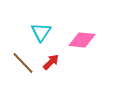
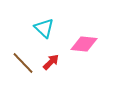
cyan triangle: moved 3 px right, 4 px up; rotated 20 degrees counterclockwise
pink diamond: moved 2 px right, 4 px down
